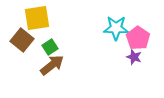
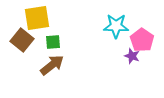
cyan star: moved 2 px up
pink pentagon: moved 4 px right, 2 px down
green square: moved 3 px right, 5 px up; rotated 28 degrees clockwise
purple star: moved 2 px left, 1 px up
